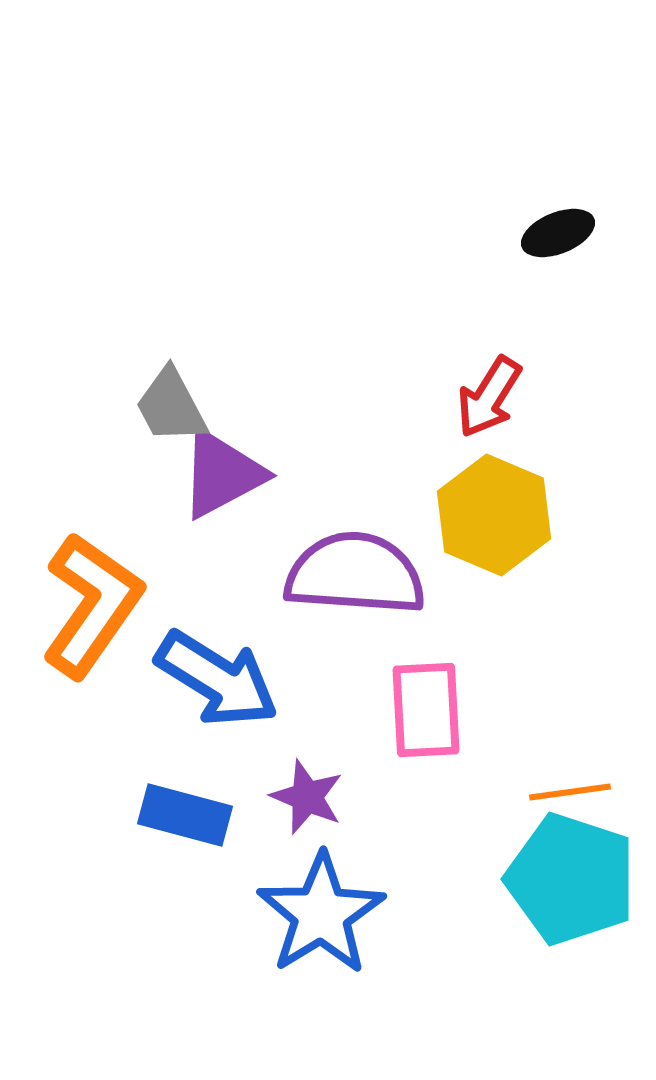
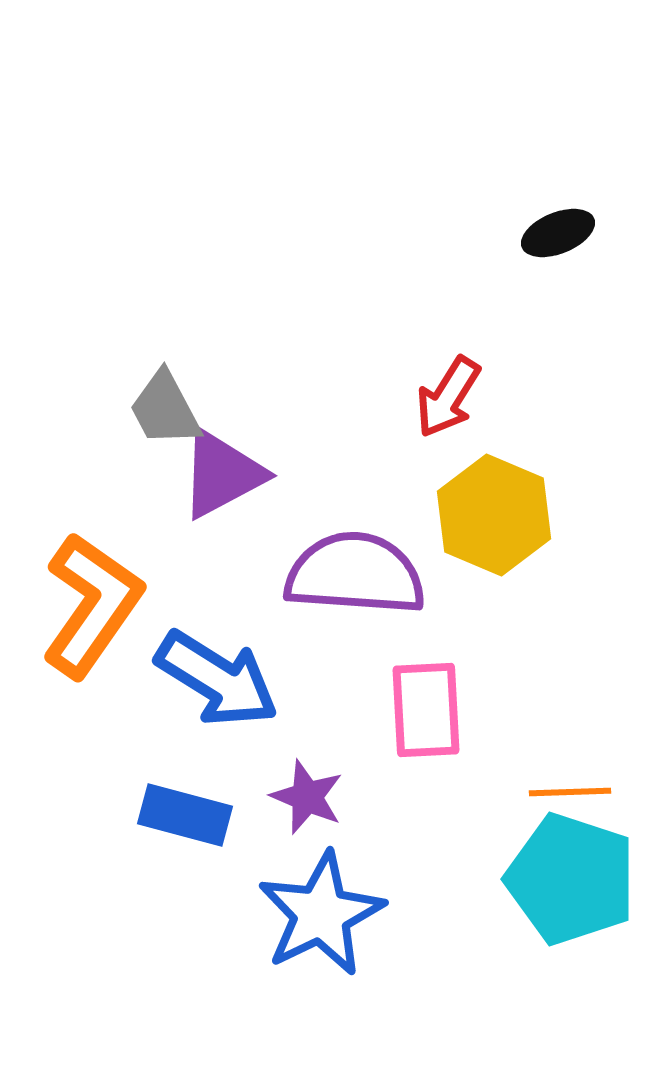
red arrow: moved 41 px left
gray trapezoid: moved 6 px left, 3 px down
orange line: rotated 6 degrees clockwise
blue star: rotated 6 degrees clockwise
